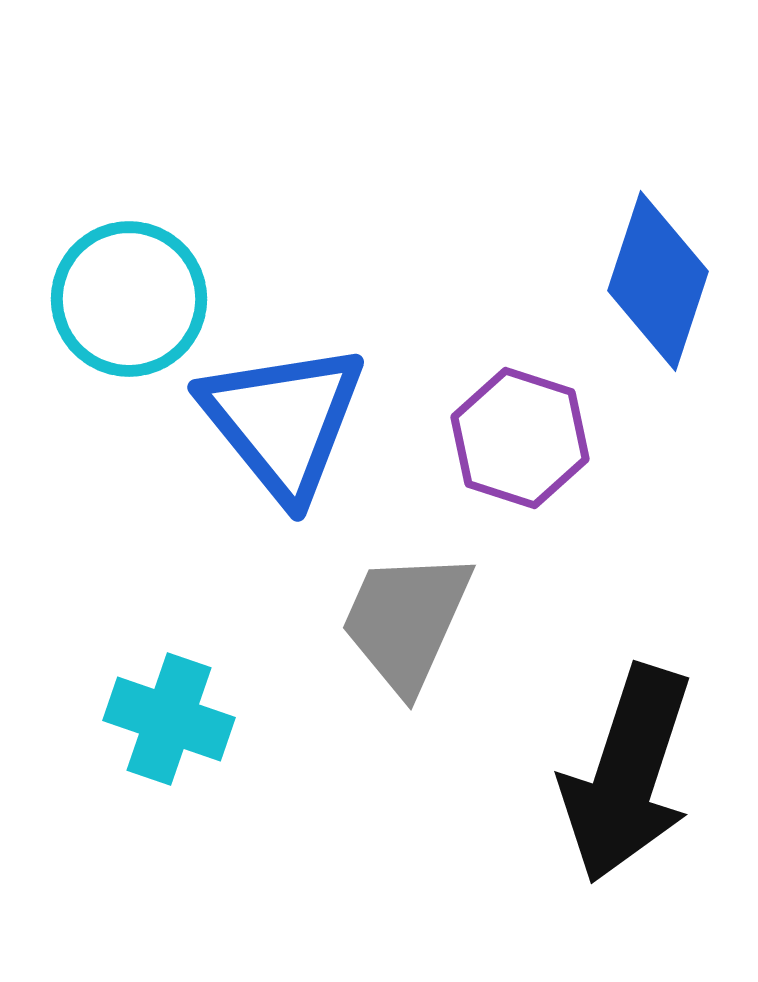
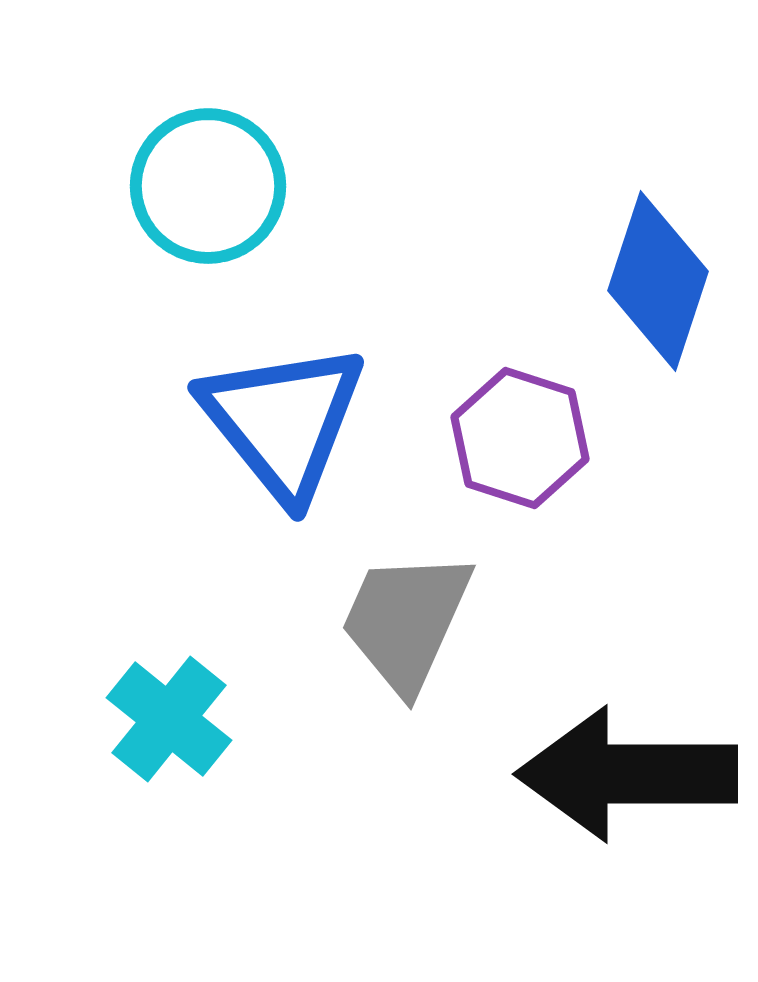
cyan circle: moved 79 px right, 113 px up
cyan cross: rotated 20 degrees clockwise
black arrow: rotated 72 degrees clockwise
